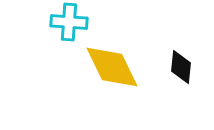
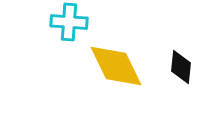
yellow diamond: moved 4 px right, 1 px up
